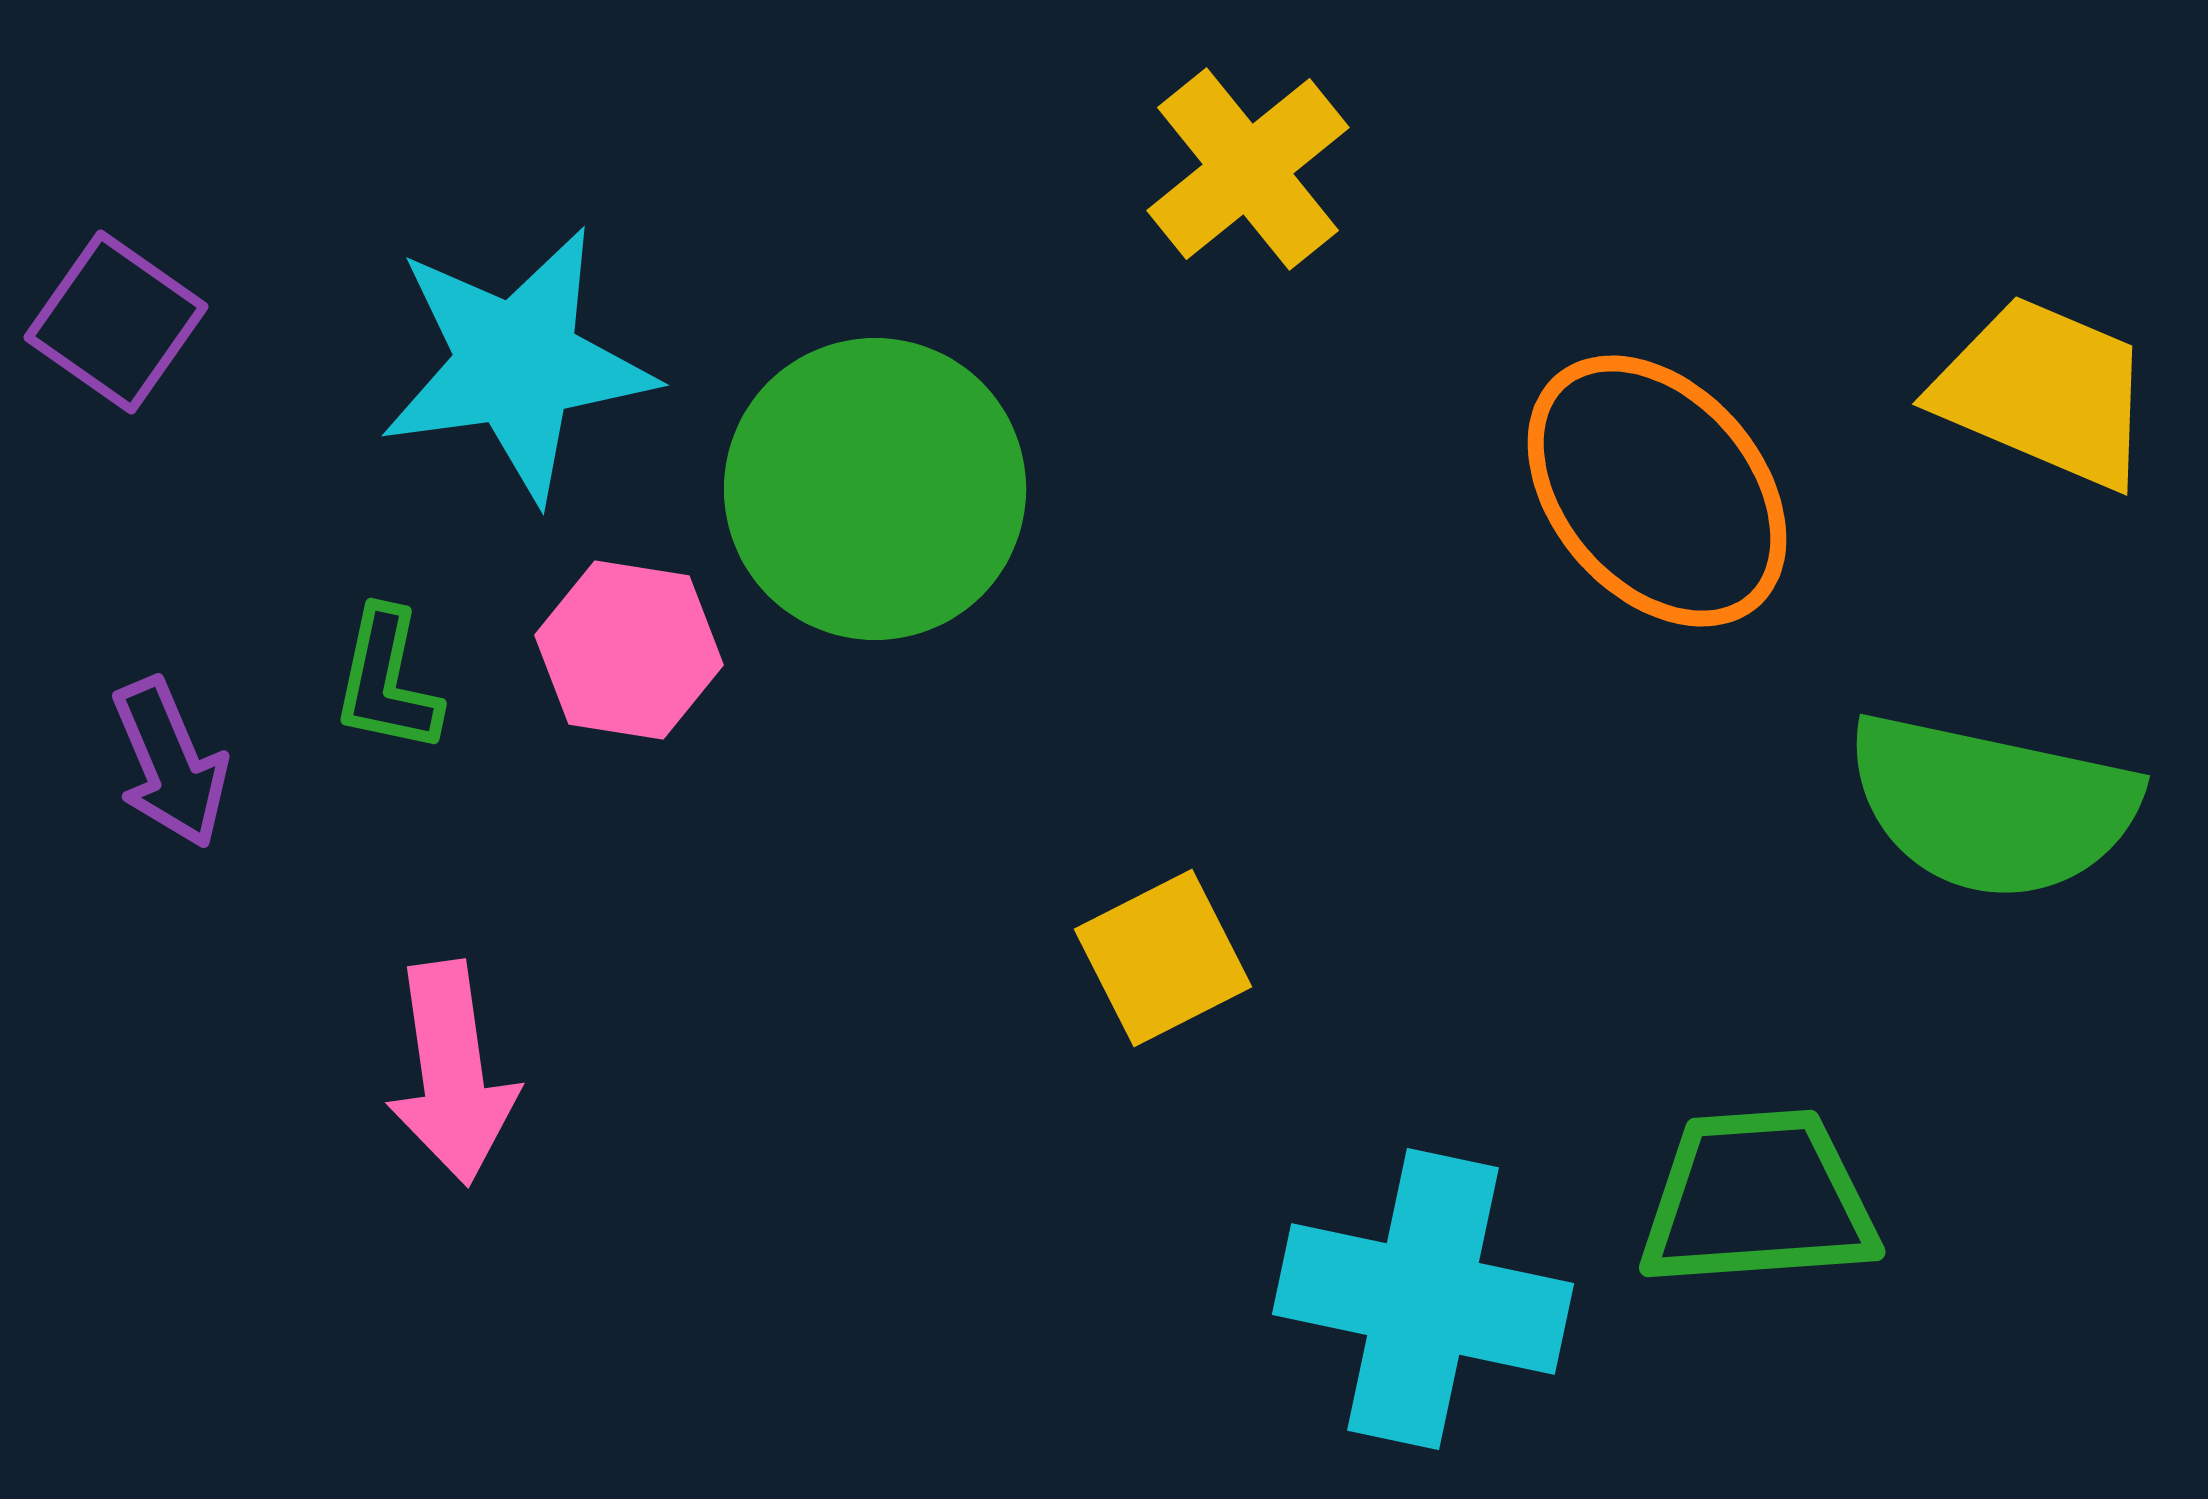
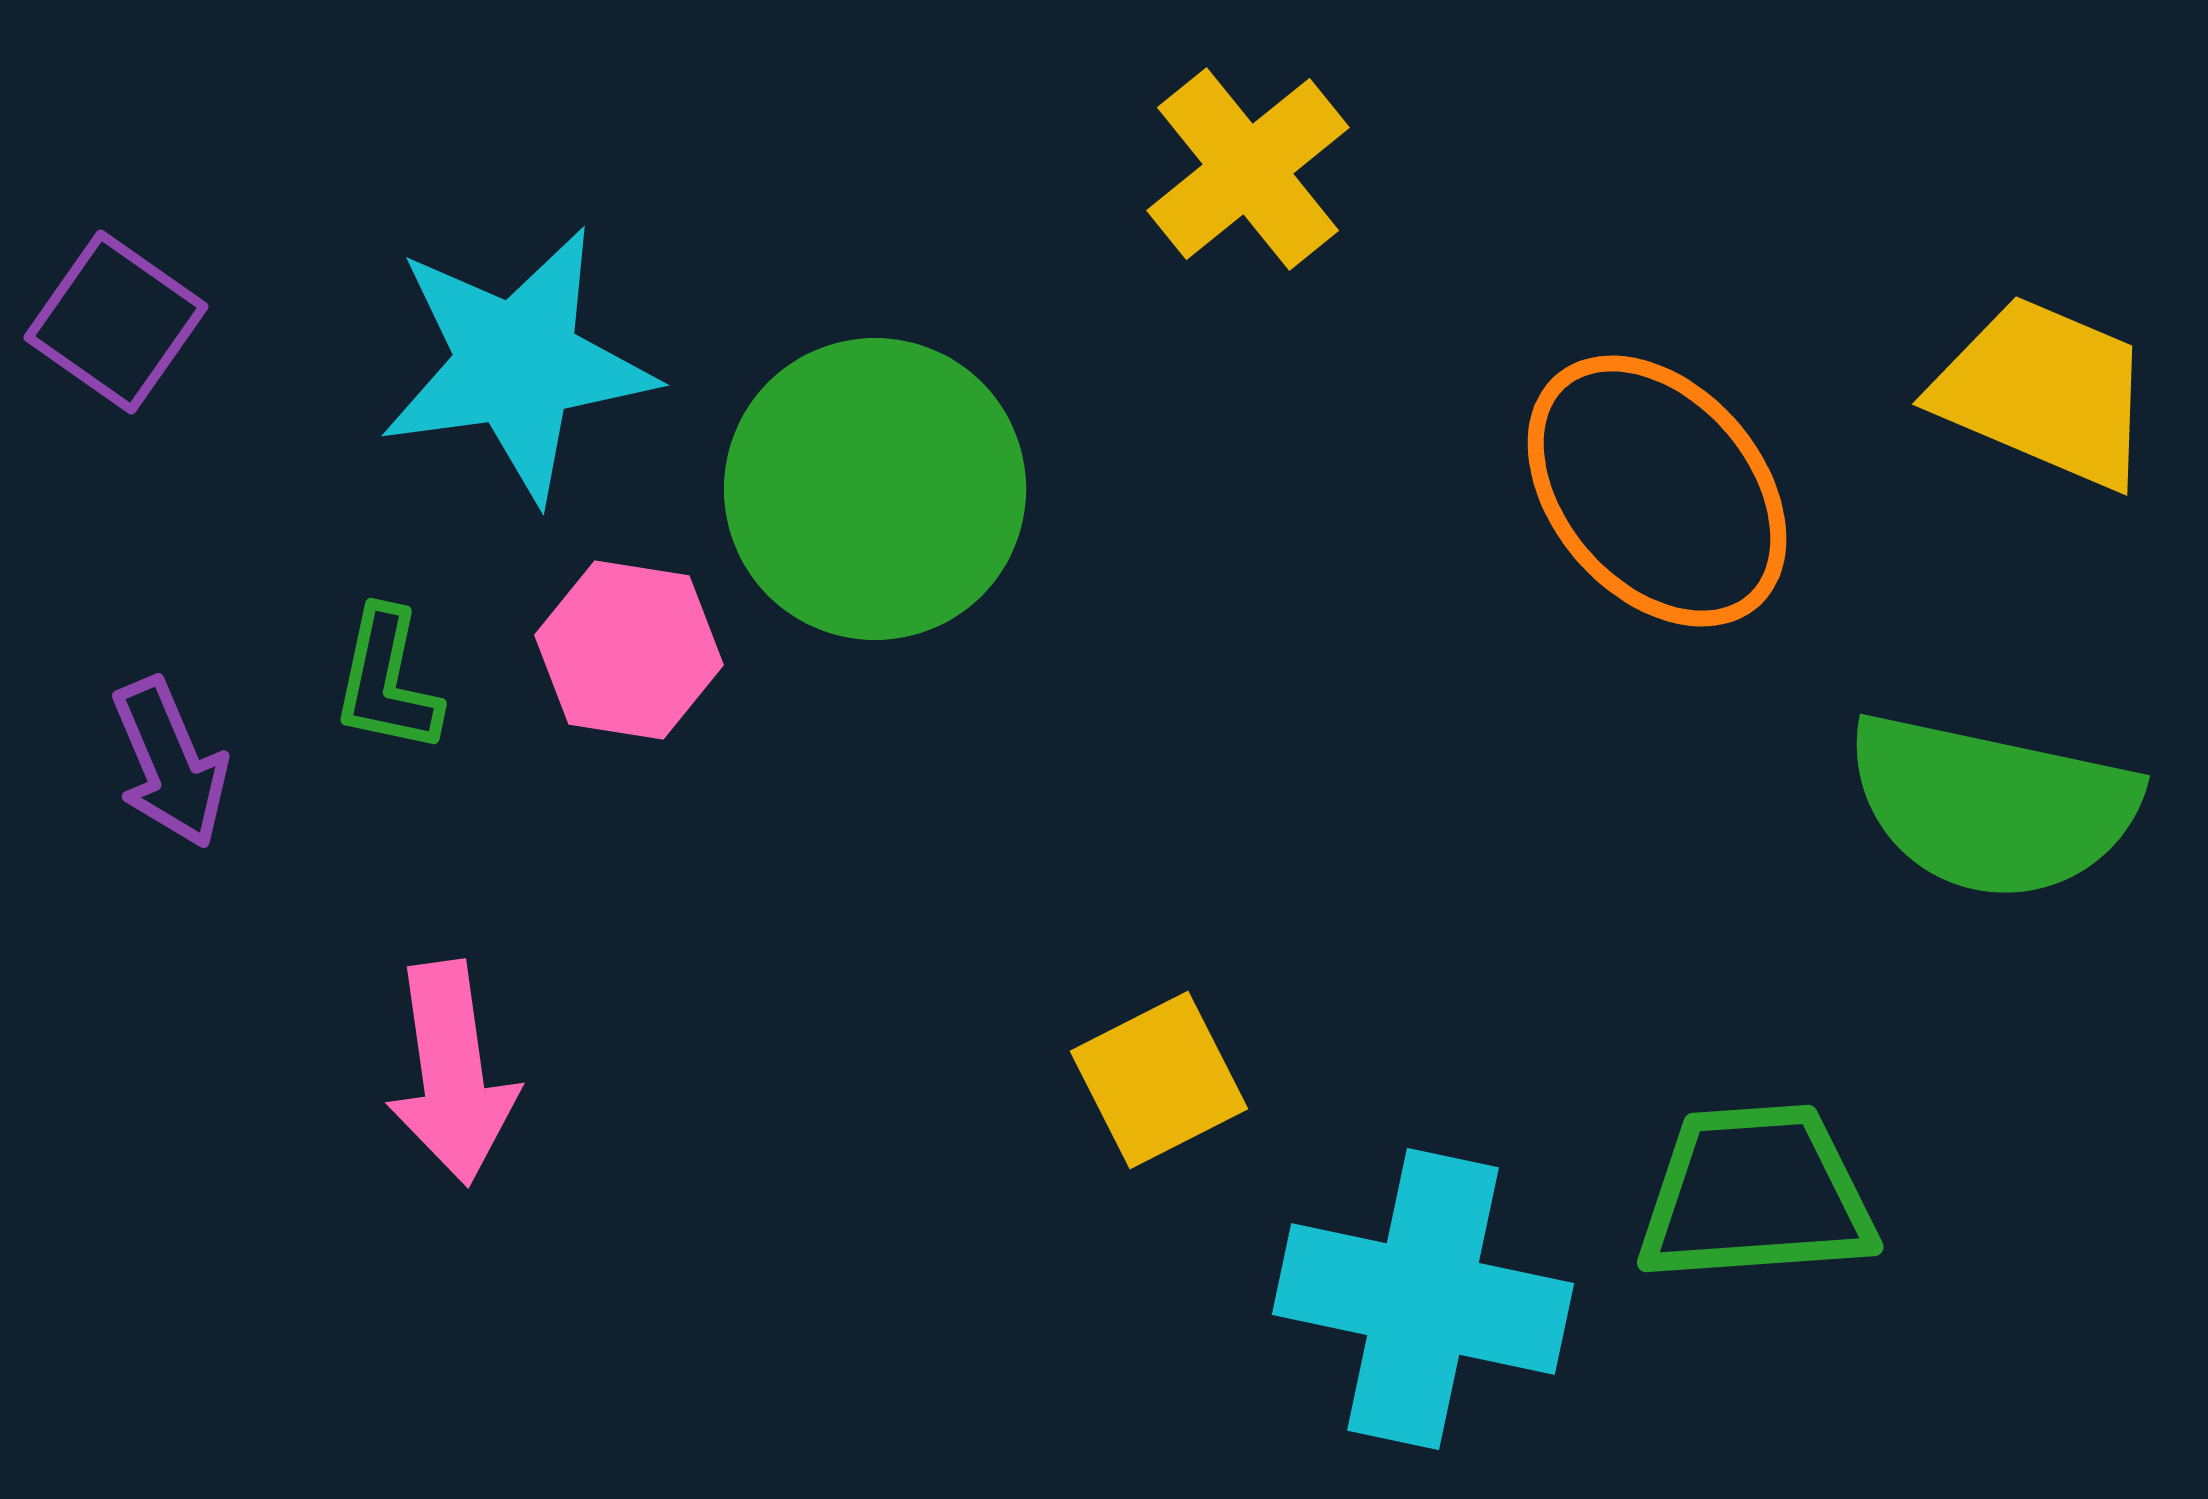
yellow square: moved 4 px left, 122 px down
green trapezoid: moved 2 px left, 5 px up
